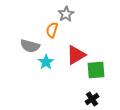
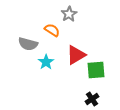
gray star: moved 3 px right
orange semicircle: rotated 105 degrees clockwise
gray semicircle: moved 2 px left, 2 px up
